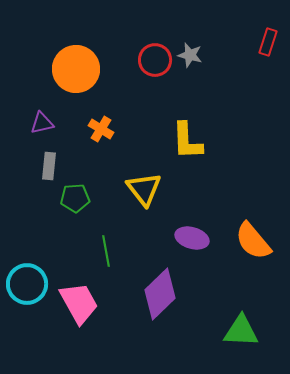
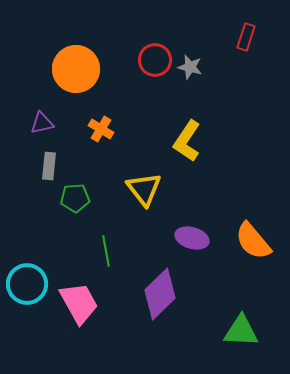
red rectangle: moved 22 px left, 5 px up
gray star: moved 12 px down
yellow L-shape: rotated 36 degrees clockwise
